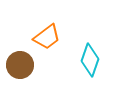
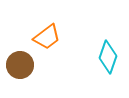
cyan diamond: moved 18 px right, 3 px up
